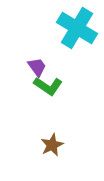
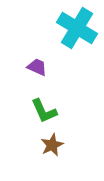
purple trapezoid: rotated 30 degrees counterclockwise
green L-shape: moved 4 px left, 25 px down; rotated 32 degrees clockwise
